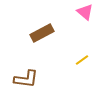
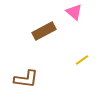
pink triangle: moved 11 px left
brown rectangle: moved 2 px right, 2 px up
